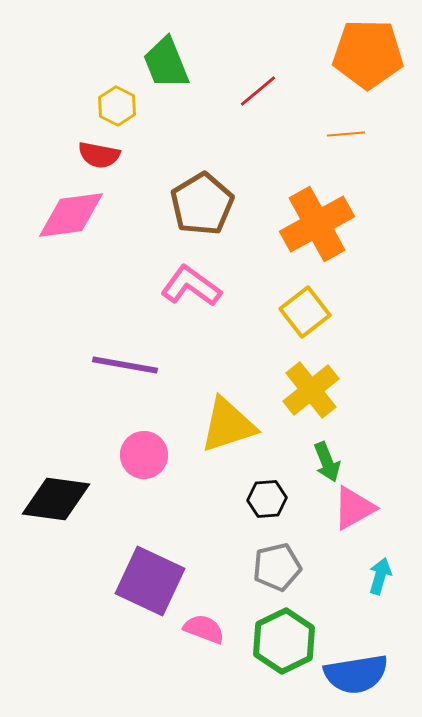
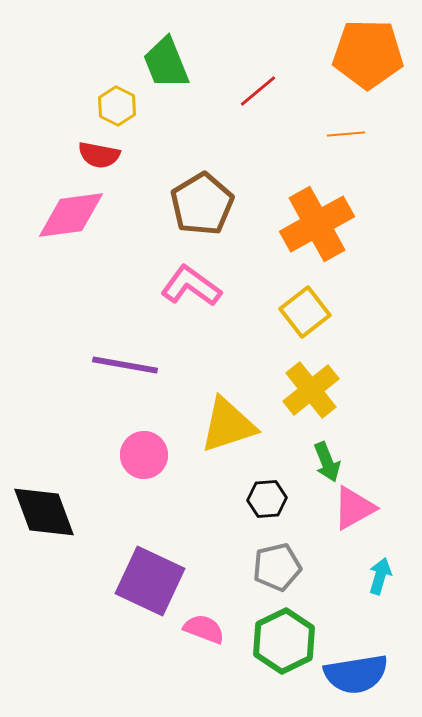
black diamond: moved 12 px left, 13 px down; rotated 62 degrees clockwise
